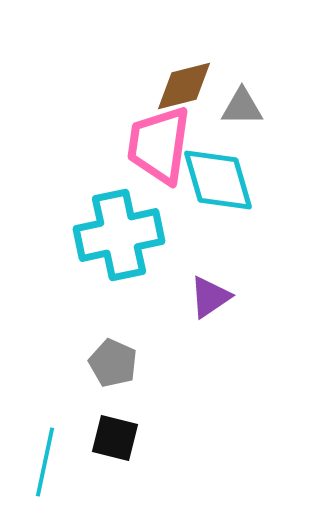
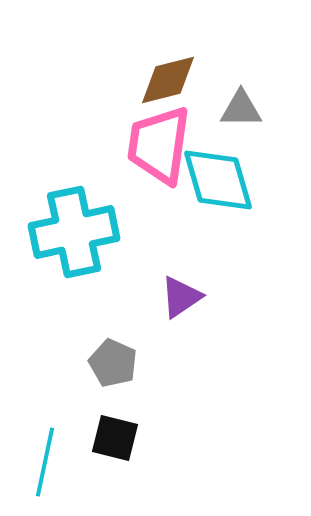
brown diamond: moved 16 px left, 6 px up
gray triangle: moved 1 px left, 2 px down
cyan cross: moved 45 px left, 3 px up
purple triangle: moved 29 px left
